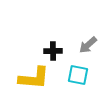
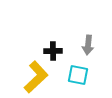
gray arrow: rotated 42 degrees counterclockwise
yellow L-shape: moved 2 px right, 1 px up; rotated 48 degrees counterclockwise
